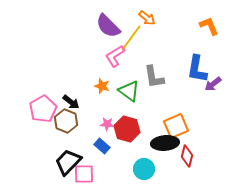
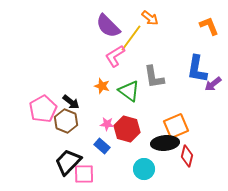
orange arrow: moved 3 px right
